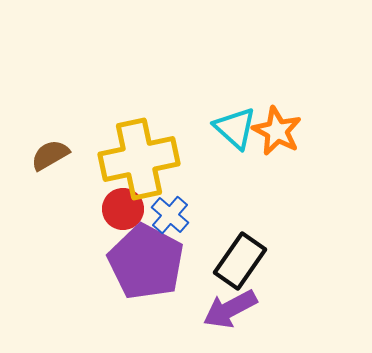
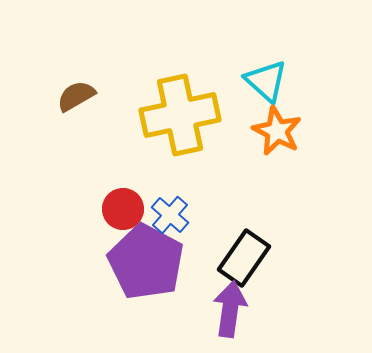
cyan triangle: moved 31 px right, 47 px up
brown semicircle: moved 26 px right, 59 px up
yellow cross: moved 41 px right, 44 px up
black rectangle: moved 4 px right, 3 px up
purple arrow: rotated 126 degrees clockwise
